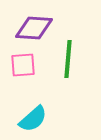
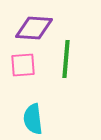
green line: moved 2 px left
cyan semicircle: rotated 124 degrees clockwise
